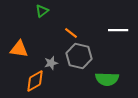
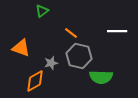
white line: moved 1 px left, 1 px down
orange triangle: moved 2 px right, 1 px up; rotated 12 degrees clockwise
green semicircle: moved 6 px left, 2 px up
